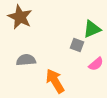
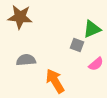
brown star: rotated 20 degrees counterclockwise
